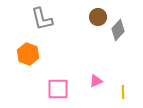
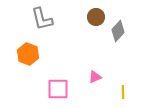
brown circle: moved 2 px left
gray diamond: moved 1 px down
pink triangle: moved 1 px left, 4 px up
